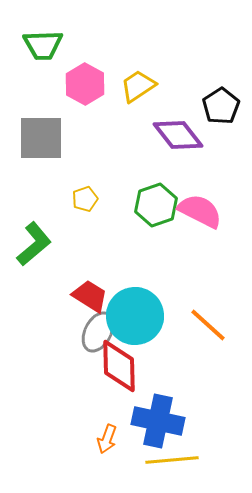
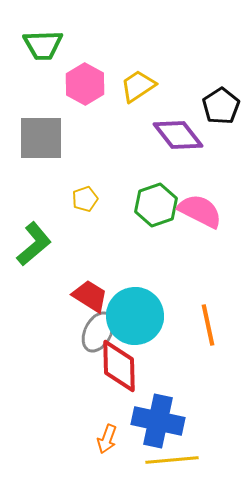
orange line: rotated 36 degrees clockwise
